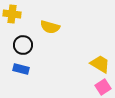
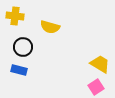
yellow cross: moved 3 px right, 2 px down
black circle: moved 2 px down
blue rectangle: moved 2 px left, 1 px down
pink square: moved 7 px left
